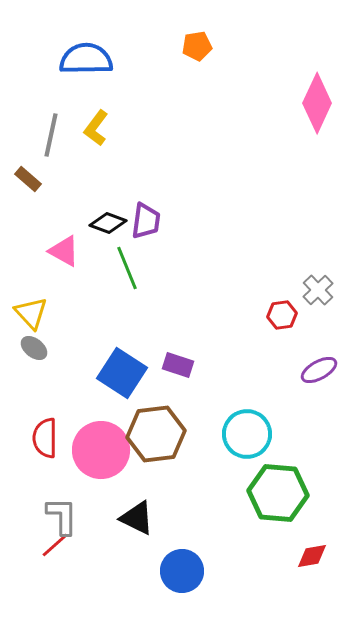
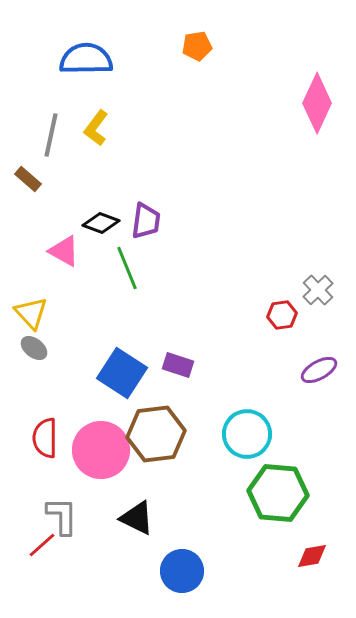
black diamond: moved 7 px left
red line: moved 13 px left
